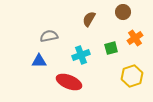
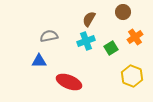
orange cross: moved 1 px up
green square: rotated 16 degrees counterclockwise
cyan cross: moved 5 px right, 14 px up
yellow hexagon: rotated 20 degrees counterclockwise
